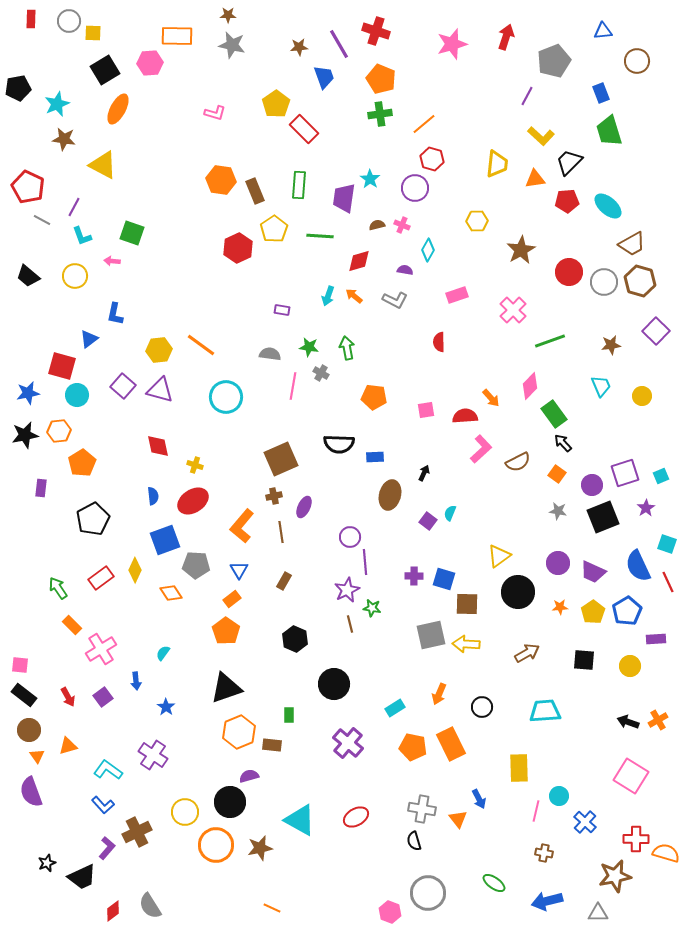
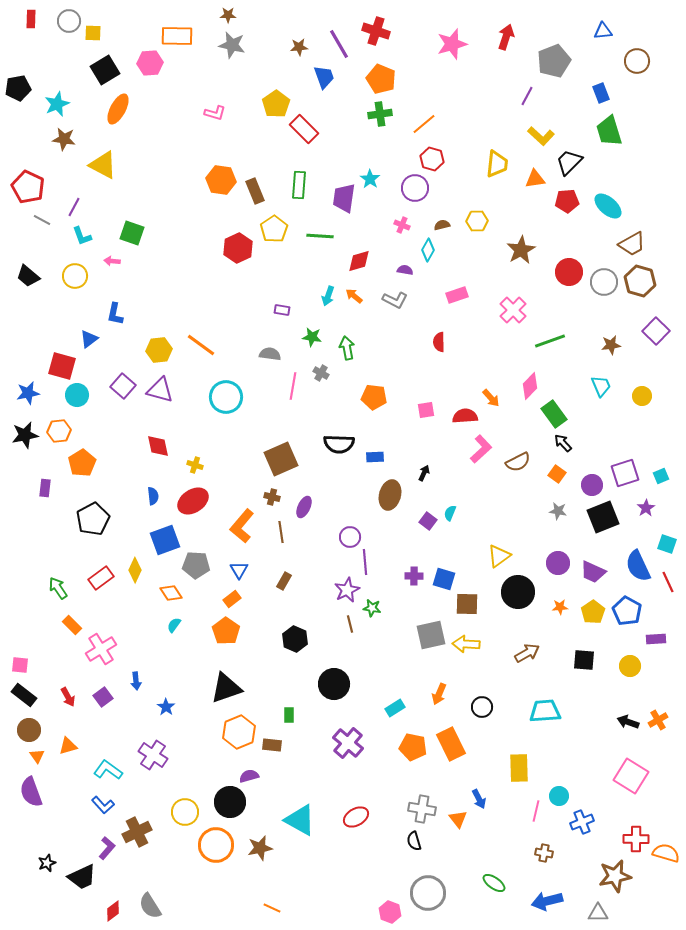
brown semicircle at (377, 225): moved 65 px right
green star at (309, 347): moved 3 px right, 10 px up
purple rectangle at (41, 488): moved 4 px right
brown cross at (274, 496): moved 2 px left, 1 px down; rotated 28 degrees clockwise
blue pentagon at (627, 611): rotated 12 degrees counterclockwise
cyan semicircle at (163, 653): moved 11 px right, 28 px up
blue cross at (585, 822): moved 3 px left; rotated 25 degrees clockwise
